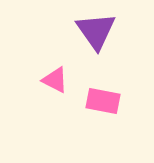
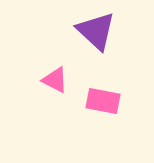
purple triangle: rotated 12 degrees counterclockwise
